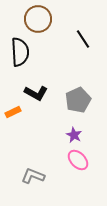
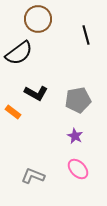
black line: moved 3 px right, 4 px up; rotated 18 degrees clockwise
black semicircle: moved 1 px left, 1 px down; rotated 56 degrees clockwise
gray pentagon: rotated 15 degrees clockwise
orange rectangle: rotated 63 degrees clockwise
purple star: moved 1 px right, 1 px down
pink ellipse: moved 9 px down
